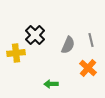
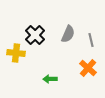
gray semicircle: moved 11 px up
yellow cross: rotated 12 degrees clockwise
green arrow: moved 1 px left, 5 px up
